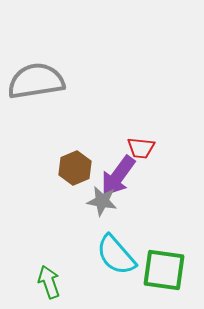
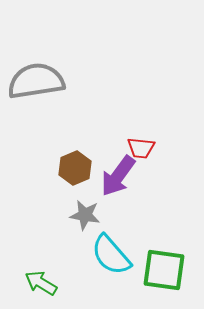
gray star: moved 17 px left, 14 px down
cyan semicircle: moved 5 px left
green arrow: moved 8 px left, 1 px down; rotated 40 degrees counterclockwise
